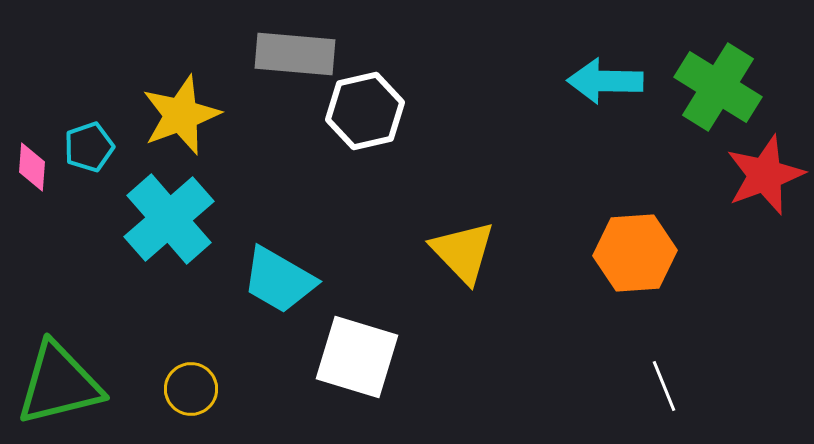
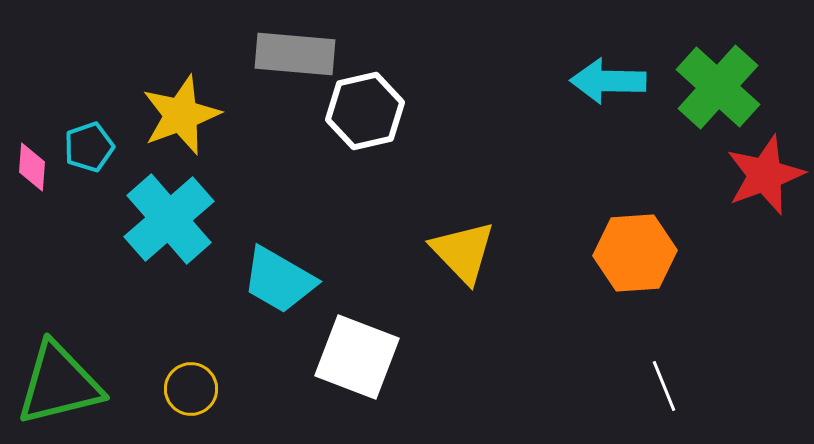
cyan arrow: moved 3 px right
green cross: rotated 10 degrees clockwise
white square: rotated 4 degrees clockwise
